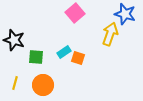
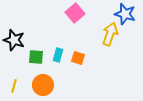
cyan rectangle: moved 6 px left, 3 px down; rotated 40 degrees counterclockwise
yellow line: moved 1 px left, 3 px down
